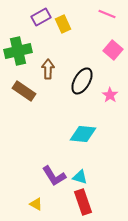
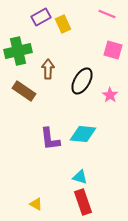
pink square: rotated 24 degrees counterclockwise
purple L-shape: moved 4 px left, 37 px up; rotated 25 degrees clockwise
